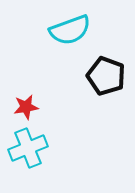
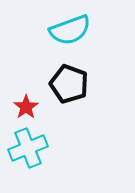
black pentagon: moved 37 px left, 8 px down
red star: rotated 25 degrees counterclockwise
